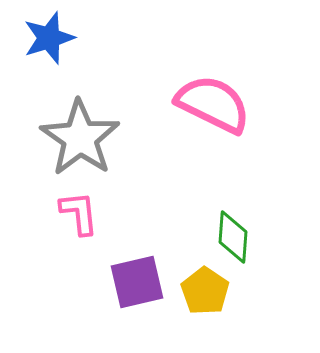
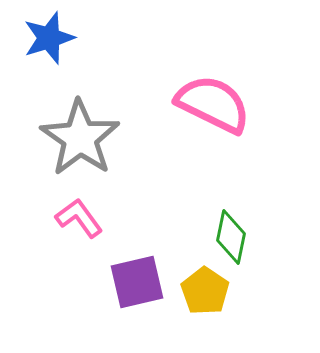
pink L-shape: moved 5 px down; rotated 30 degrees counterclockwise
green diamond: moved 2 px left; rotated 8 degrees clockwise
